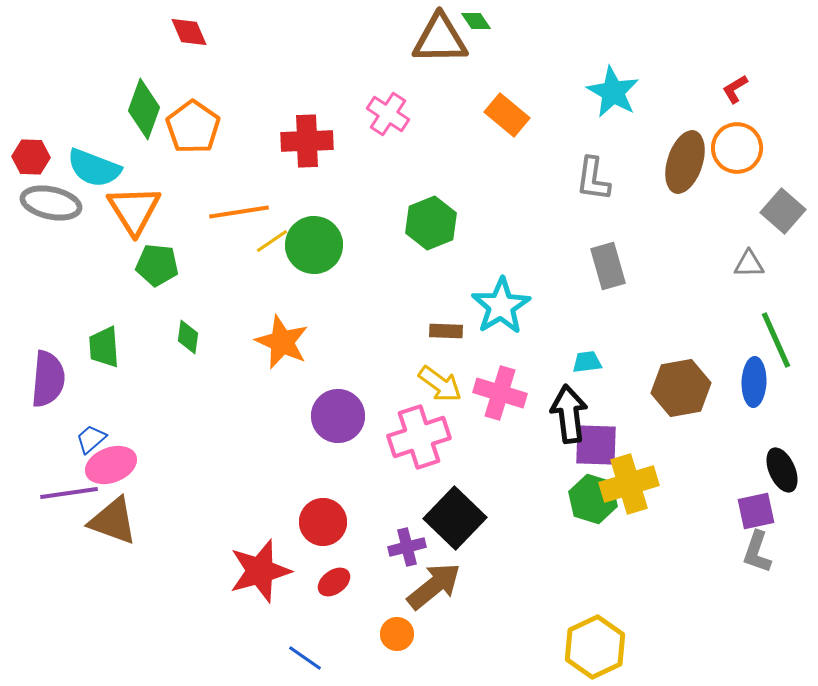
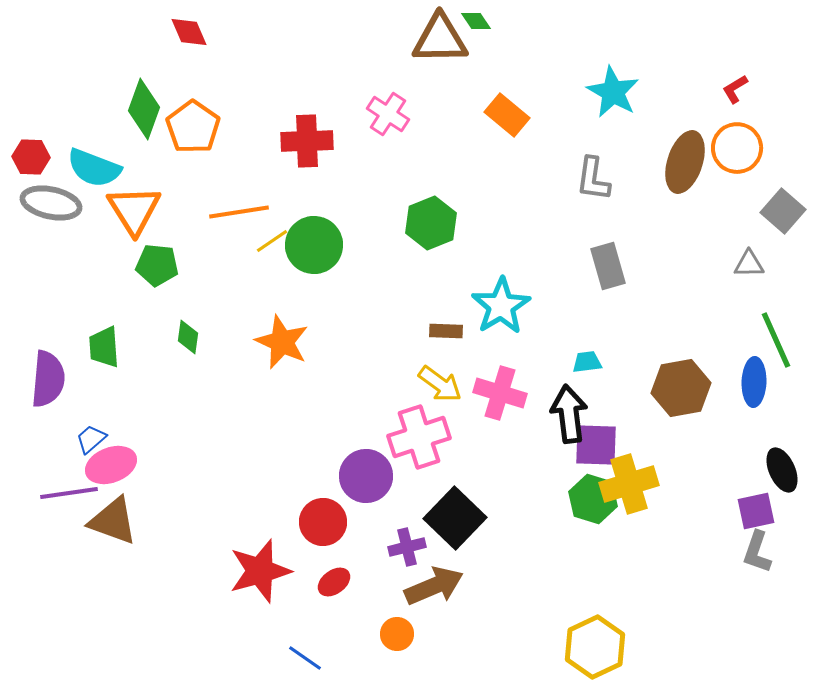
purple circle at (338, 416): moved 28 px right, 60 px down
brown arrow at (434, 586): rotated 16 degrees clockwise
